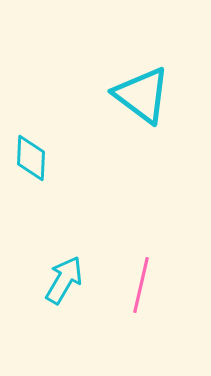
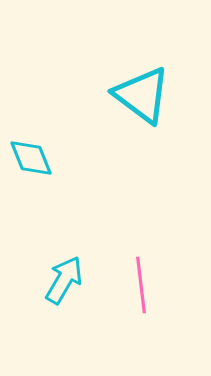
cyan diamond: rotated 24 degrees counterclockwise
pink line: rotated 20 degrees counterclockwise
